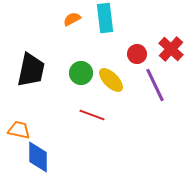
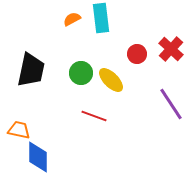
cyan rectangle: moved 4 px left
purple line: moved 16 px right, 19 px down; rotated 8 degrees counterclockwise
red line: moved 2 px right, 1 px down
